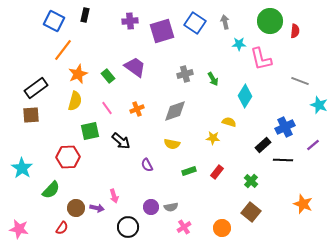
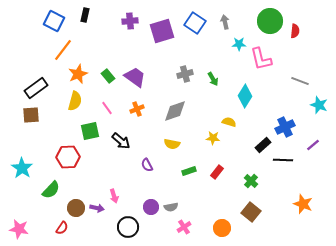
purple trapezoid at (135, 67): moved 10 px down
